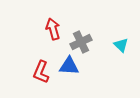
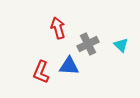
red arrow: moved 5 px right, 1 px up
gray cross: moved 7 px right, 2 px down
